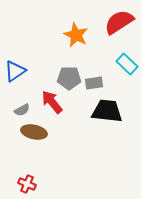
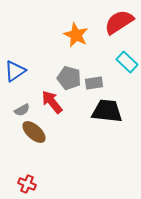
cyan rectangle: moved 2 px up
gray pentagon: rotated 15 degrees clockwise
brown ellipse: rotated 30 degrees clockwise
